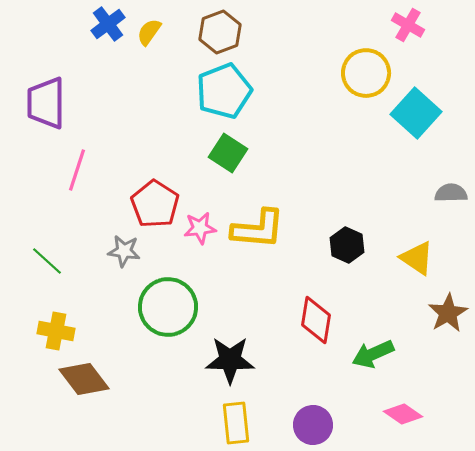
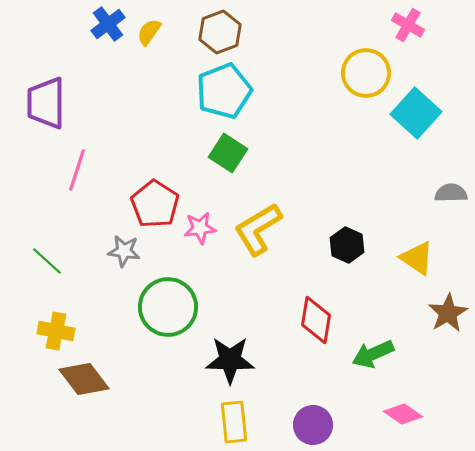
yellow L-shape: rotated 144 degrees clockwise
yellow rectangle: moved 2 px left, 1 px up
